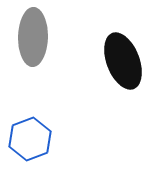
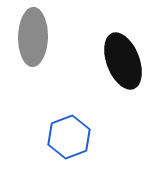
blue hexagon: moved 39 px right, 2 px up
